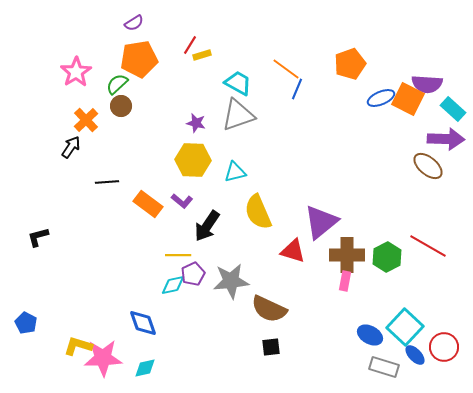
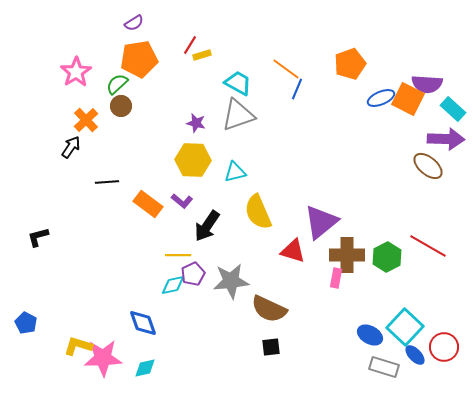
pink rectangle at (345, 281): moved 9 px left, 3 px up
